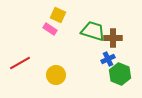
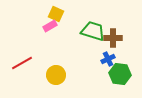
yellow square: moved 2 px left, 1 px up
pink rectangle: moved 3 px up; rotated 64 degrees counterclockwise
red line: moved 2 px right
green hexagon: rotated 15 degrees counterclockwise
